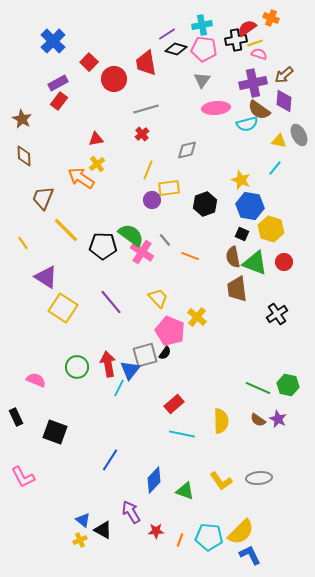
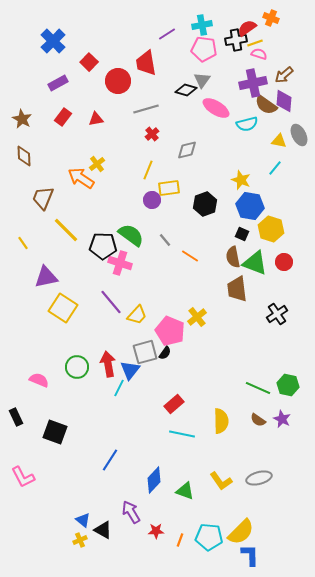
black diamond at (176, 49): moved 10 px right, 41 px down
red circle at (114, 79): moved 4 px right, 2 px down
red rectangle at (59, 101): moved 4 px right, 16 px down
pink ellipse at (216, 108): rotated 36 degrees clockwise
brown semicircle at (259, 110): moved 7 px right, 5 px up
red cross at (142, 134): moved 10 px right
red triangle at (96, 139): moved 20 px up
pink cross at (142, 252): moved 22 px left, 11 px down; rotated 15 degrees counterclockwise
orange line at (190, 256): rotated 12 degrees clockwise
purple triangle at (46, 277): rotated 45 degrees counterclockwise
yellow trapezoid at (158, 298): moved 21 px left, 17 px down; rotated 85 degrees clockwise
yellow cross at (197, 317): rotated 12 degrees clockwise
gray square at (145, 355): moved 3 px up
pink semicircle at (36, 380): moved 3 px right
purple star at (278, 419): moved 4 px right
gray ellipse at (259, 478): rotated 10 degrees counterclockwise
blue L-shape at (250, 555): rotated 25 degrees clockwise
